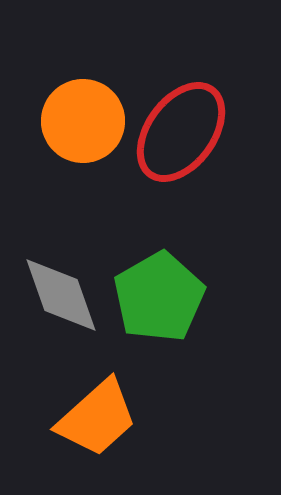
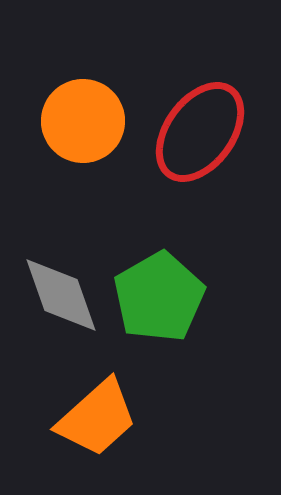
red ellipse: moved 19 px right
